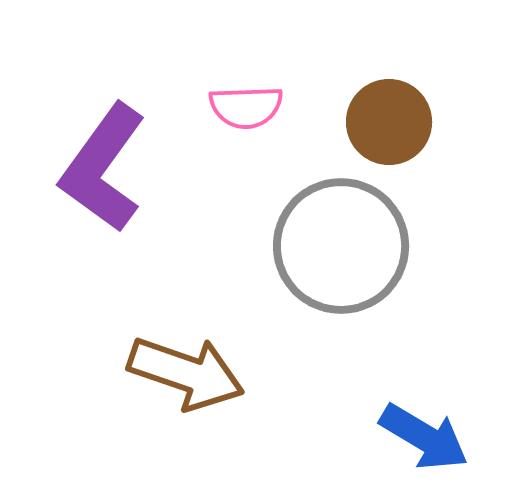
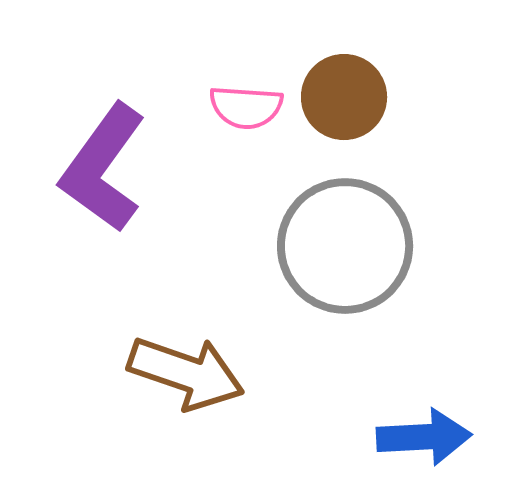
pink semicircle: rotated 6 degrees clockwise
brown circle: moved 45 px left, 25 px up
gray circle: moved 4 px right
blue arrow: rotated 34 degrees counterclockwise
